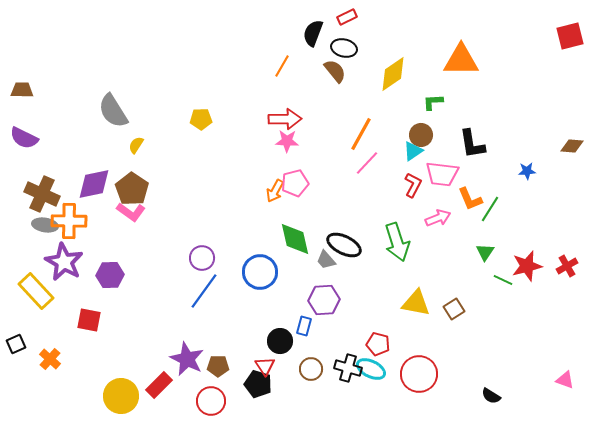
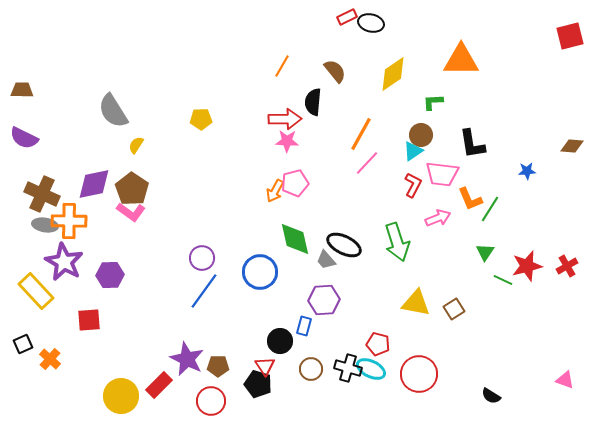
black semicircle at (313, 33): moved 69 px down; rotated 16 degrees counterclockwise
black ellipse at (344, 48): moved 27 px right, 25 px up
red square at (89, 320): rotated 15 degrees counterclockwise
black square at (16, 344): moved 7 px right
